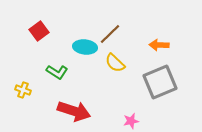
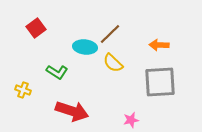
red square: moved 3 px left, 3 px up
yellow semicircle: moved 2 px left
gray square: rotated 20 degrees clockwise
red arrow: moved 2 px left
pink star: moved 1 px up
